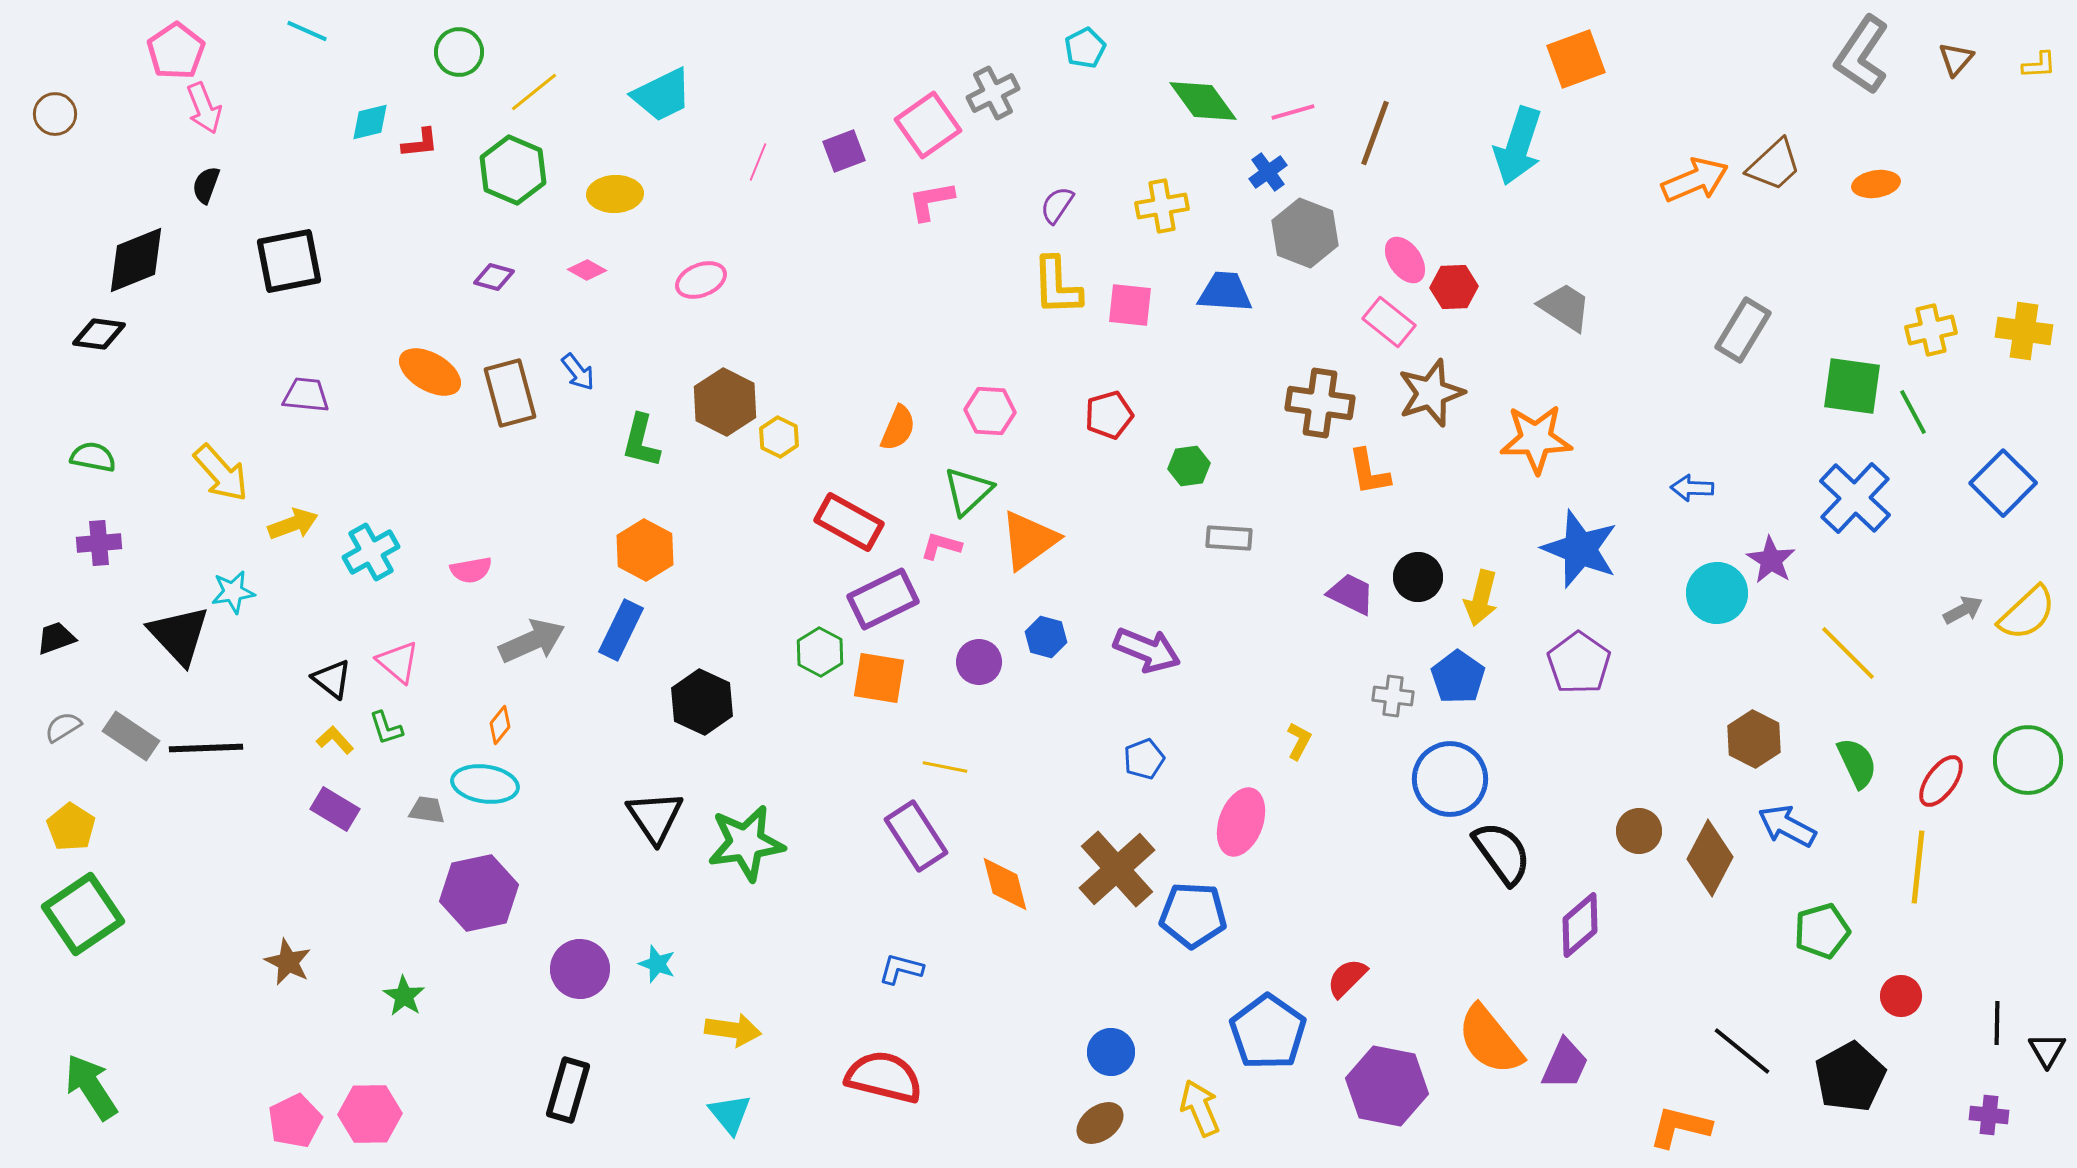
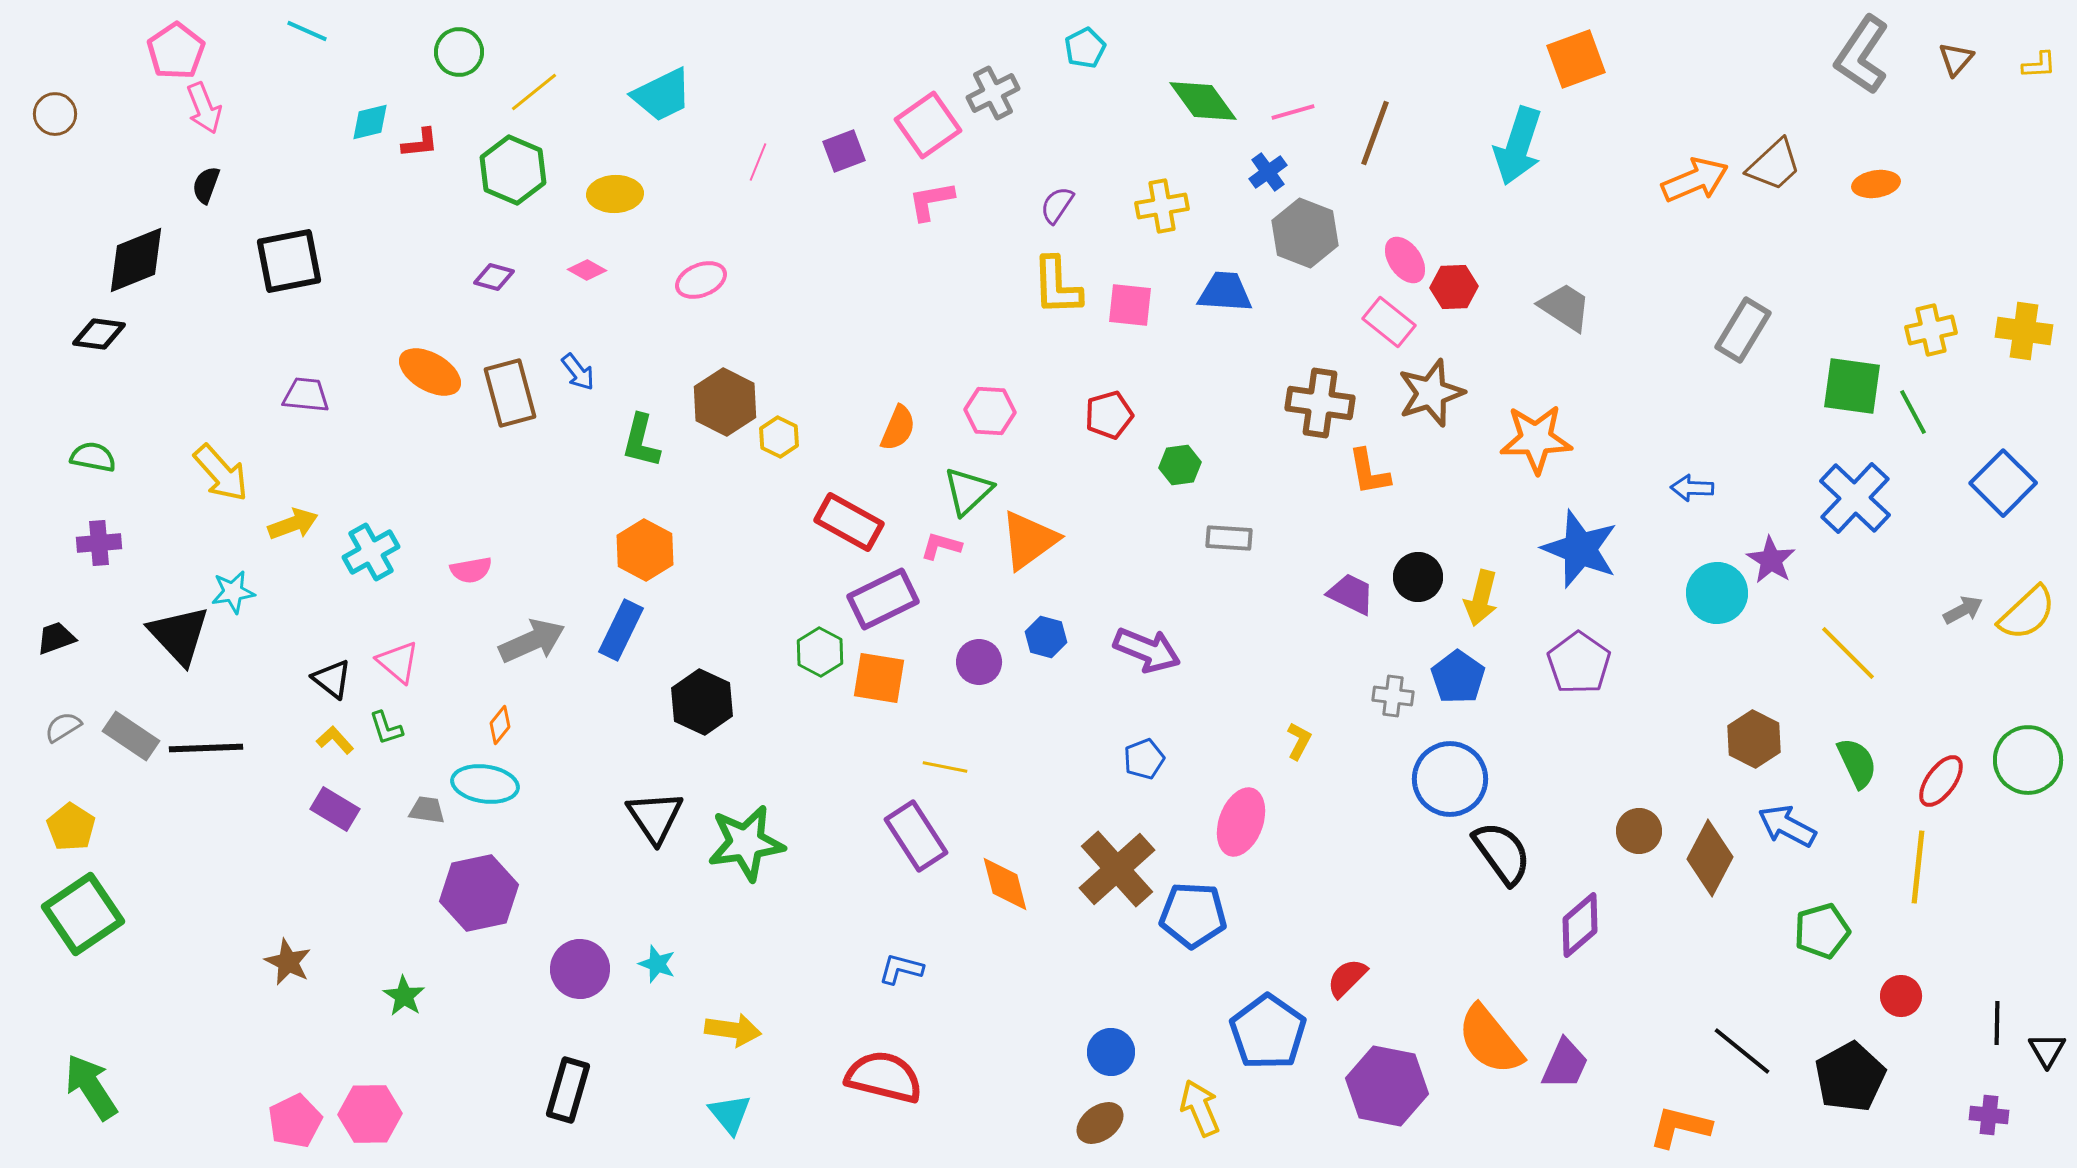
green hexagon at (1189, 466): moved 9 px left, 1 px up
